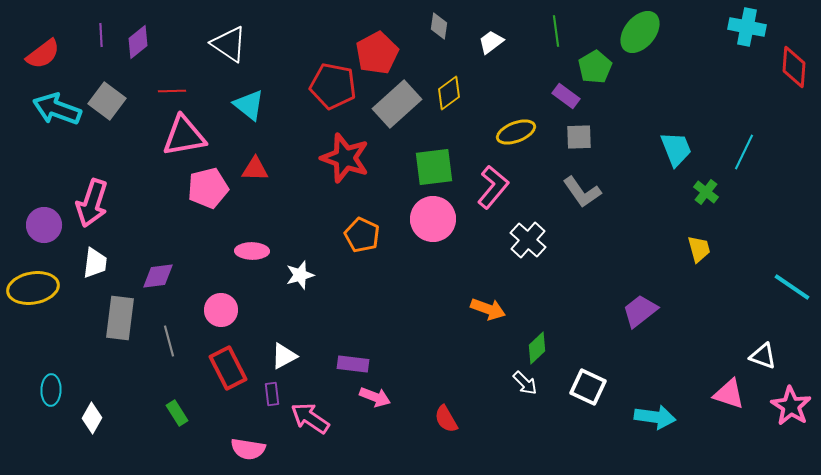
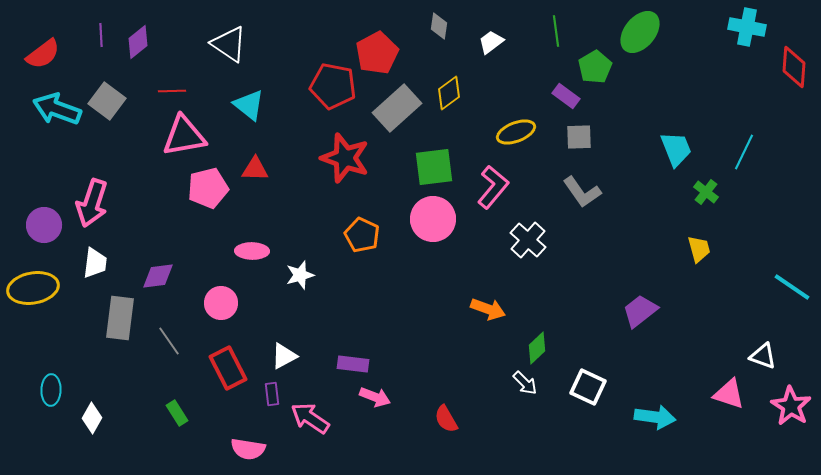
gray rectangle at (397, 104): moved 4 px down
pink circle at (221, 310): moved 7 px up
gray line at (169, 341): rotated 20 degrees counterclockwise
